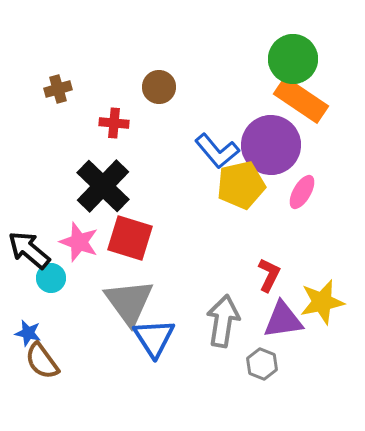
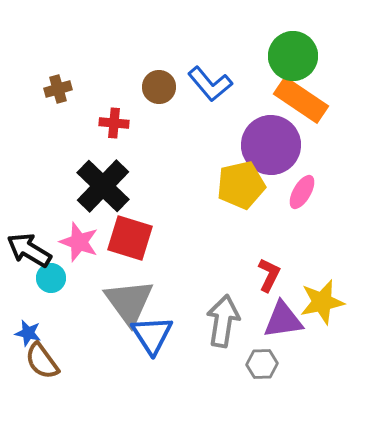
green circle: moved 3 px up
blue L-shape: moved 7 px left, 67 px up
black arrow: rotated 9 degrees counterclockwise
blue triangle: moved 2 px left, 3 px up
gray hexagon: rotated 24 degrees counterclockwise
